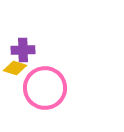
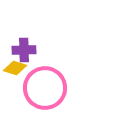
purple cross: moved 1 px right
